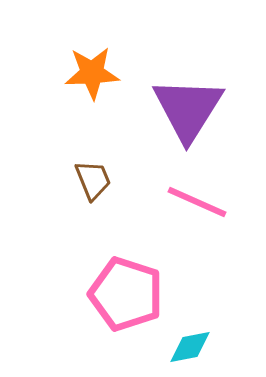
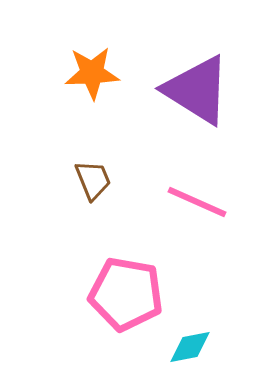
purple triangle: moved 9 px right, 19 px up; rotated 30 degrees counterclockwise
pink pentagon: rotated 8 degrees counterclockwise
